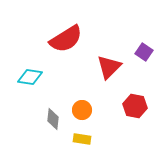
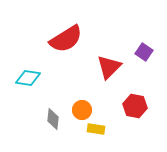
cyan diamond: moved 2 px left, 1 px down
yellow rectangle: moved 14 px right, 10 px up
